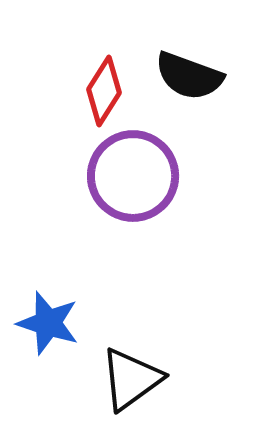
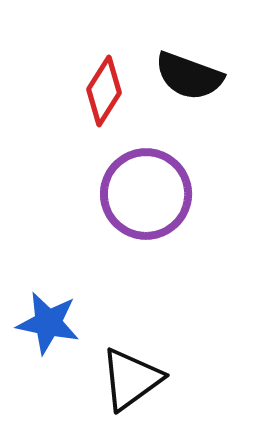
purple circle: moved 13 px right, 18 px down
blue star: rotated 6 degrees counterclockwise
